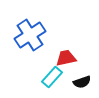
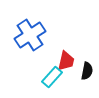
red trapezoid: moved 3 px down; rotated 115 degrees clockwise
black semicircle: moved 5 px right, 11 px up; rotated 60 degrees counterclockwise
